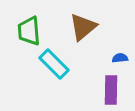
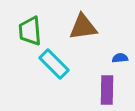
brown triangle: rotated 32 degrees clockwise
green trapezoid: moved 1 px right
purple rectangle: moved 4 px left
